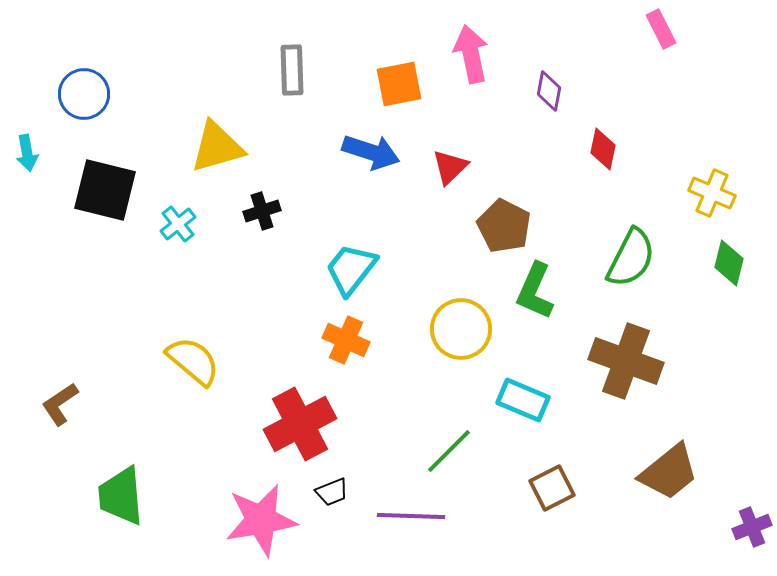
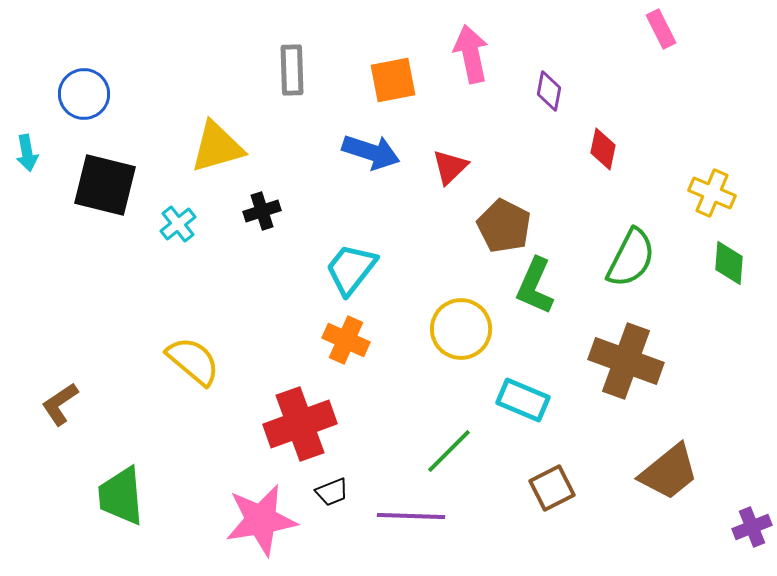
orange square: moved 6 px left, 4 px up
black square: moved 5 px up
green diamond: rotated 9 degrees counterclockwise
green L-shape: moved 5 px up
red cross: rotated 8 degrees clockwise
